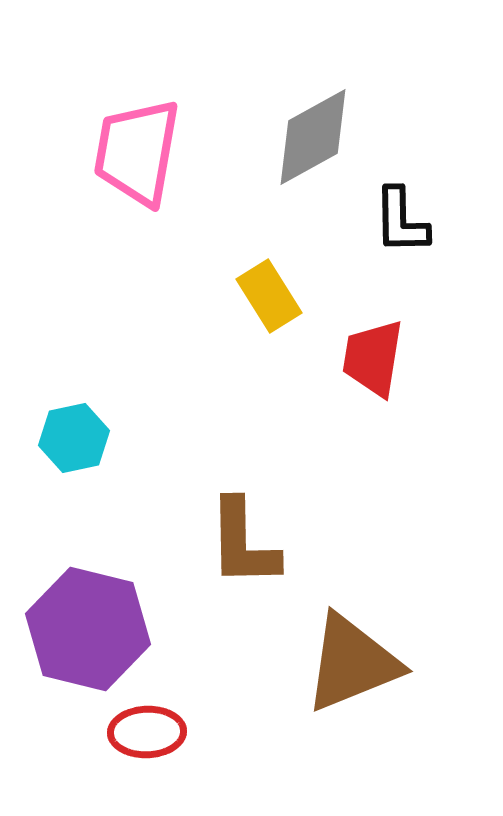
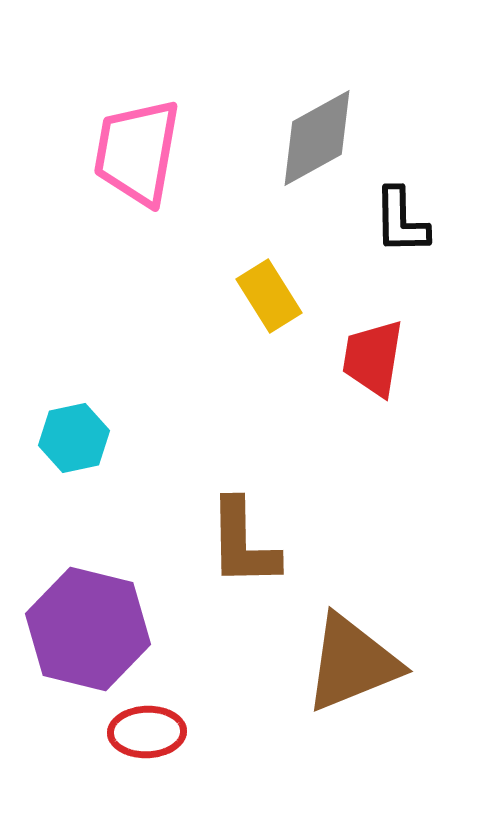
gray diamond: moved 4 px right, 1 px down
